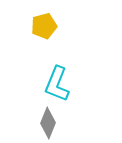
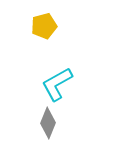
cyan L-shape: rotated 39 degrees clockwise
